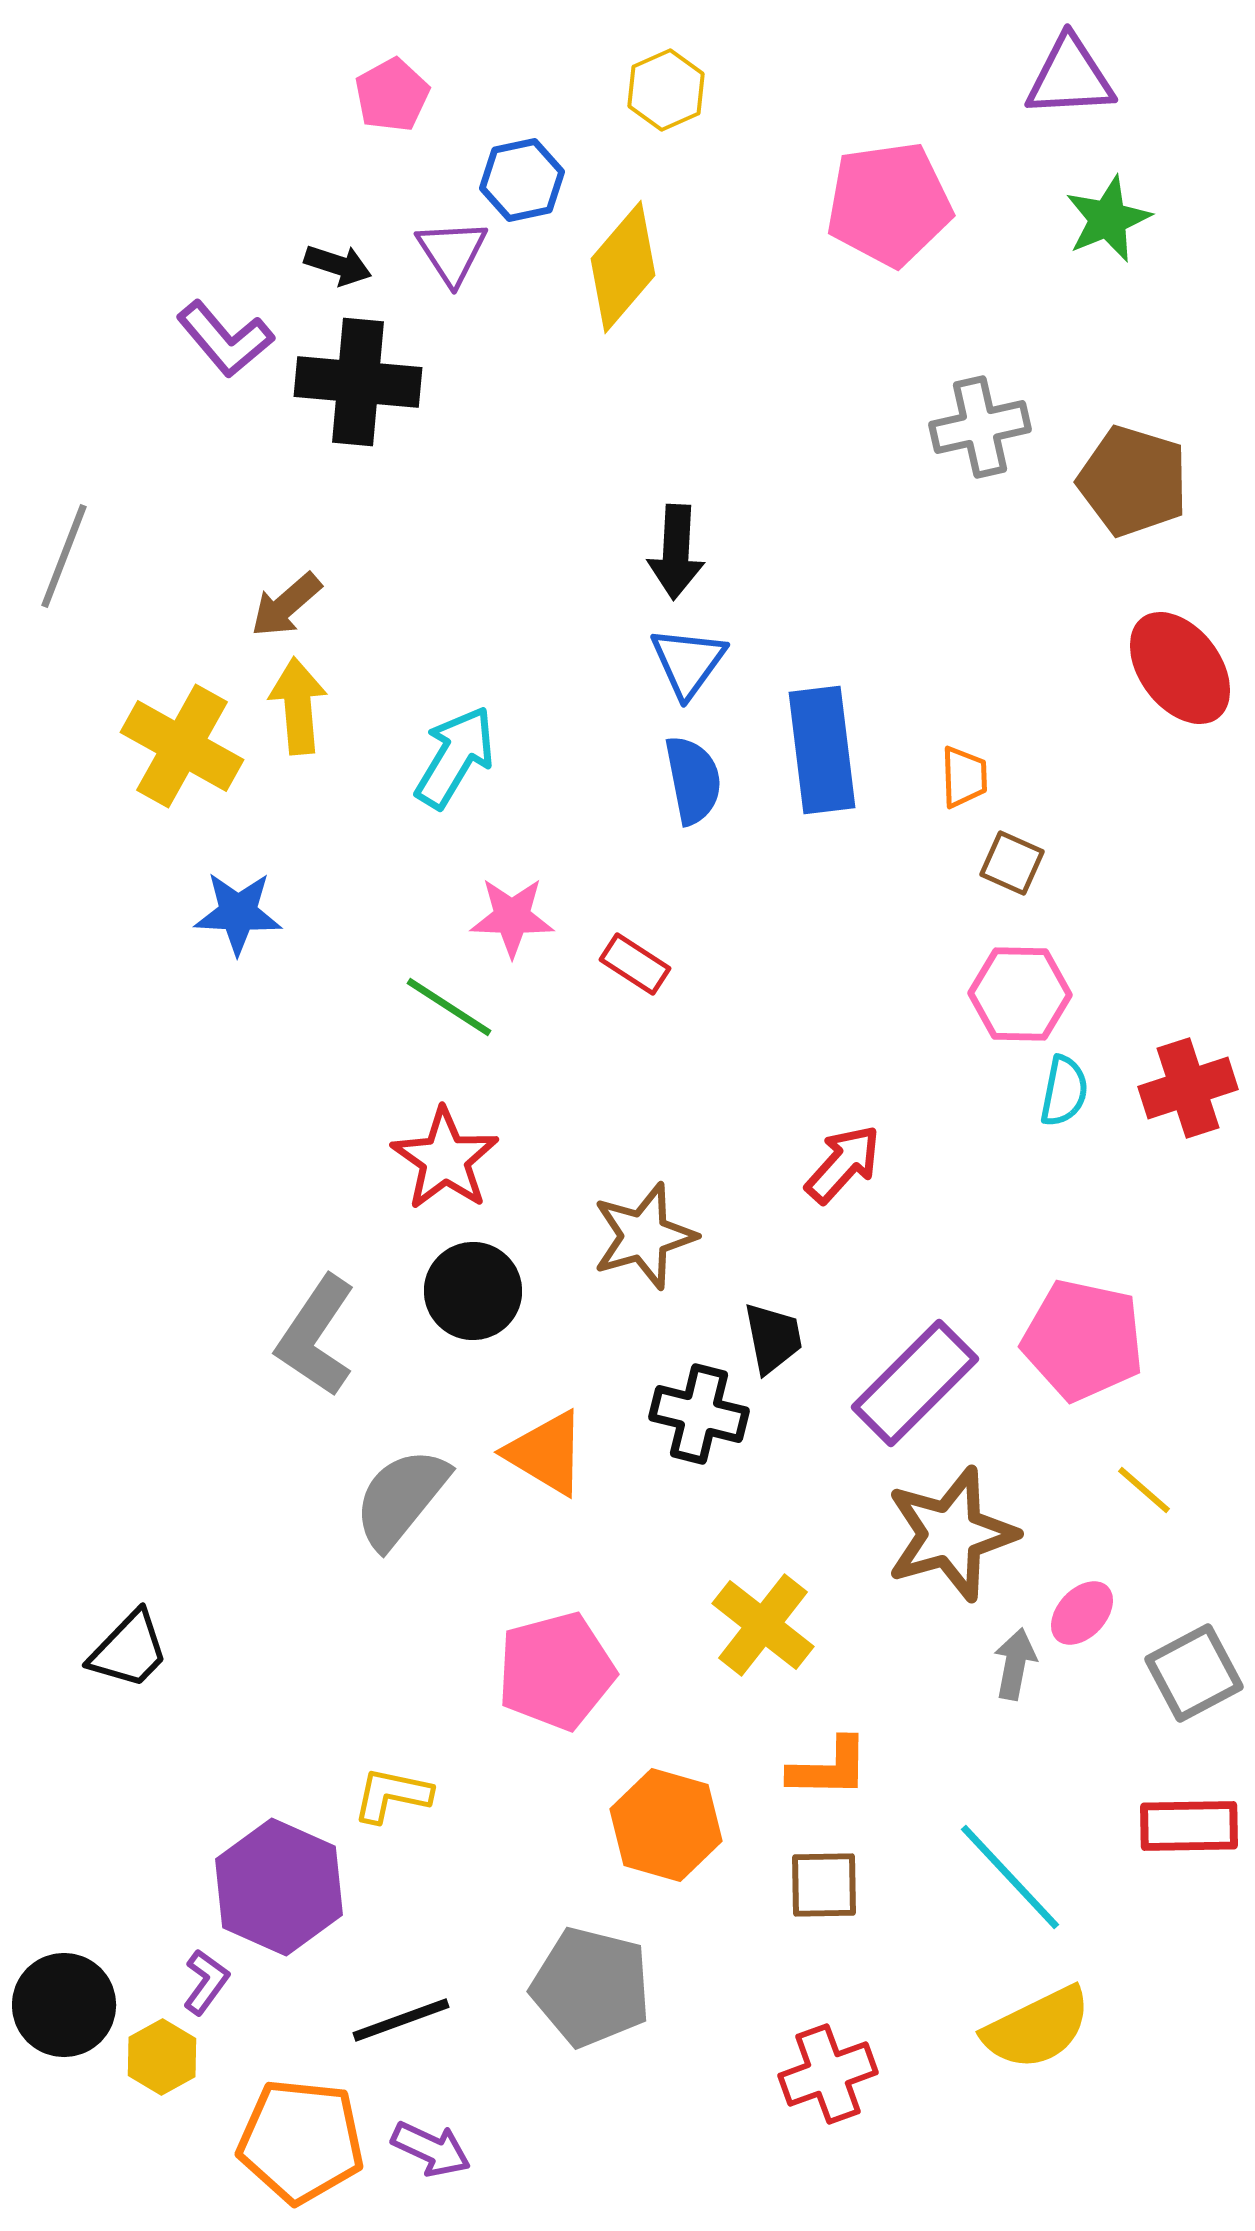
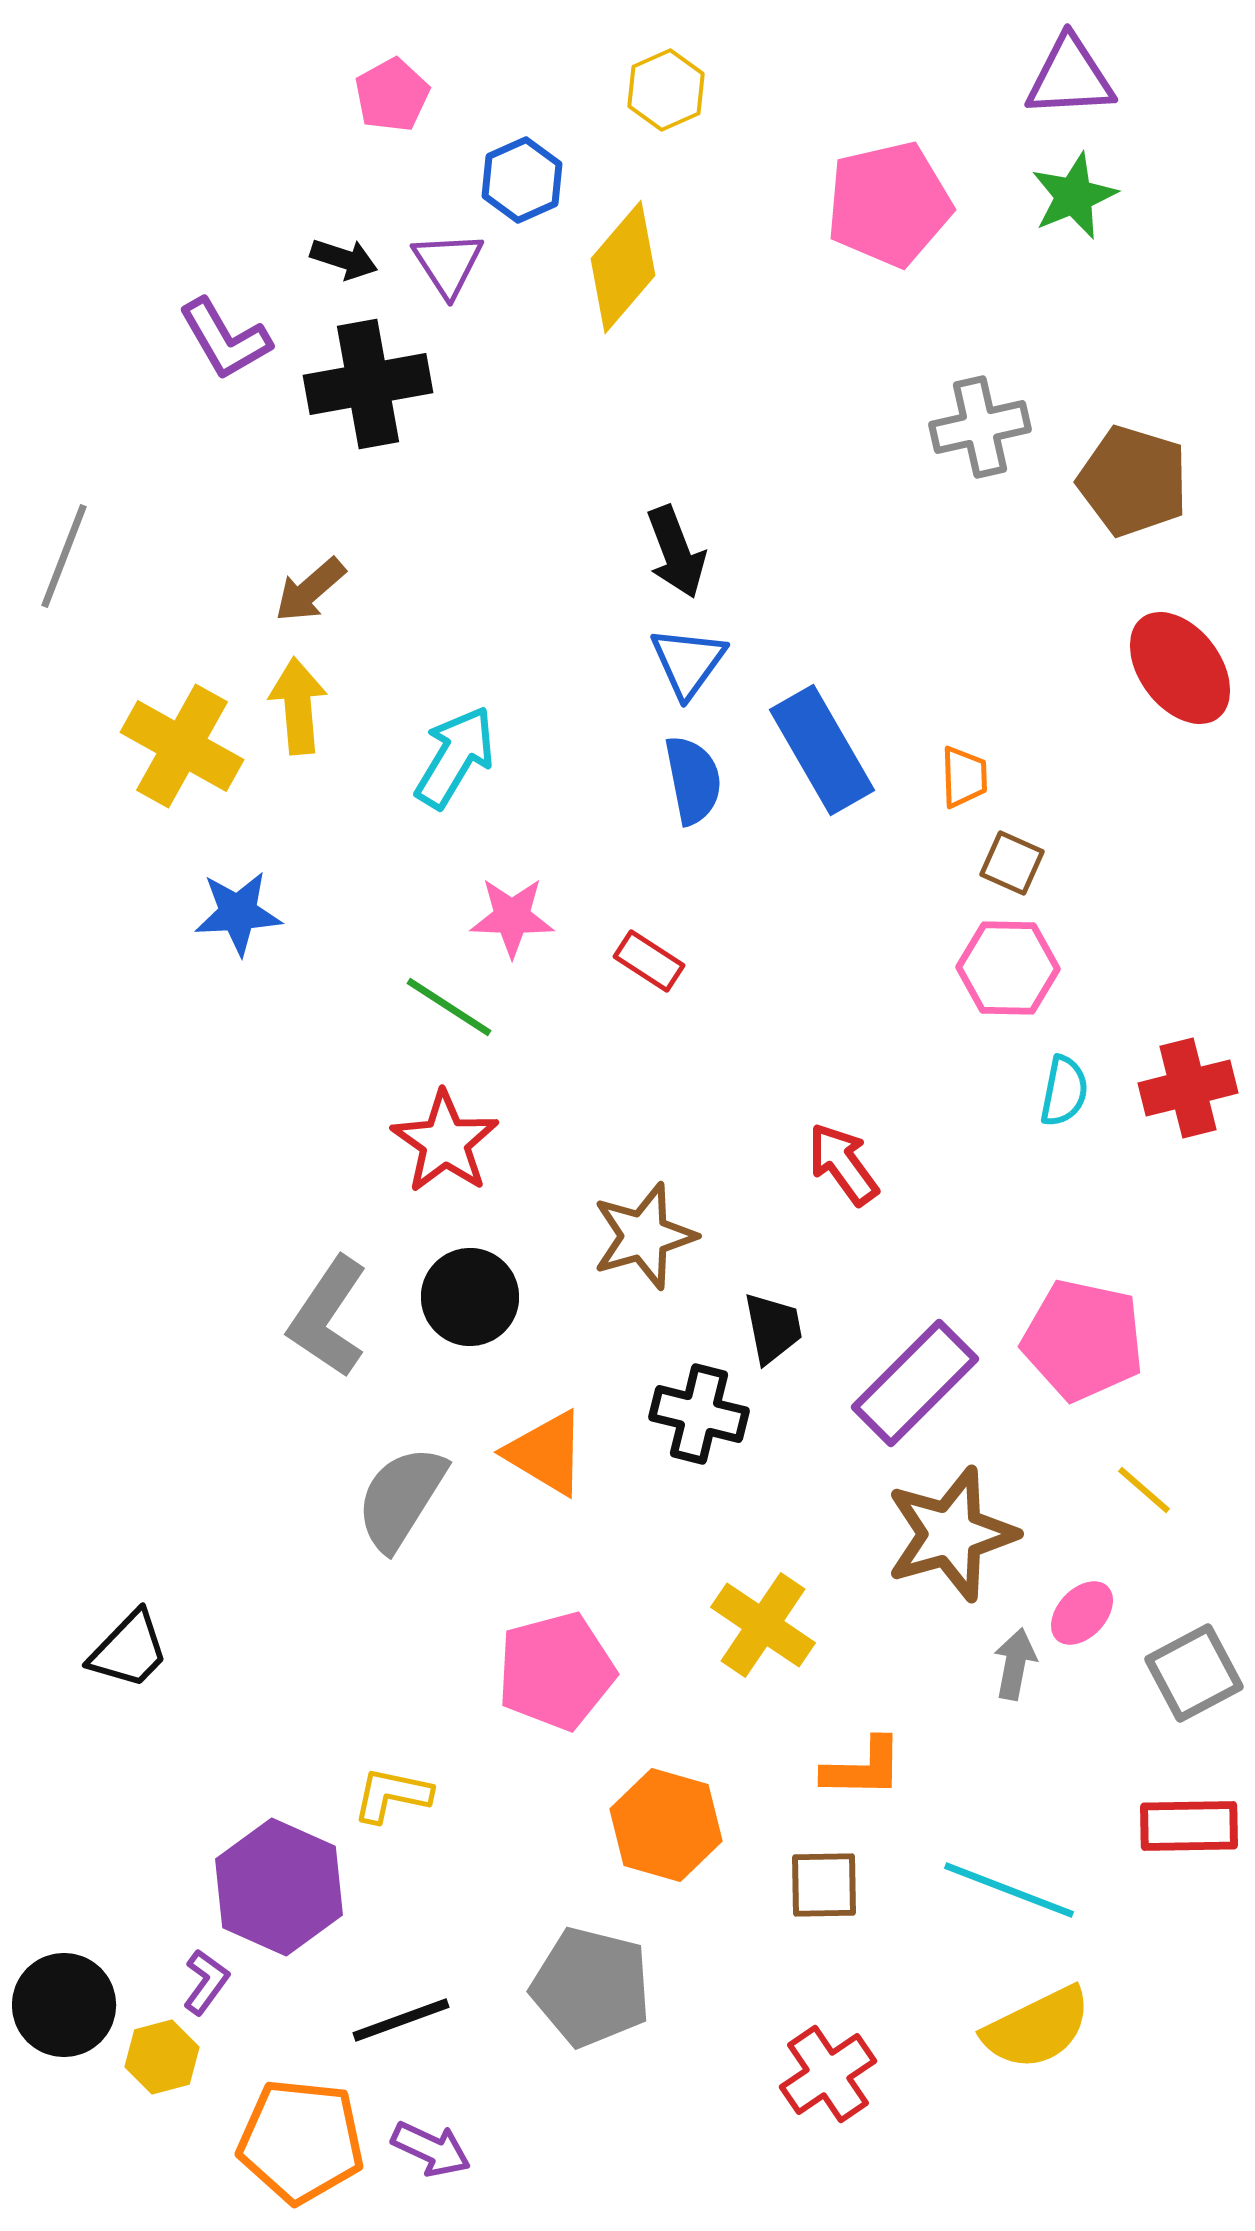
blue hexagon at (522, 180): rotated 12 degrees counterclockwise
pink pentagon at (889, 204): rotated 5 degrees counterclockwise
green star at (1108, 219): moved 34 px left, 23 px up
purple triangle at (452, 252): moved 4 px left, 12 px down
black arrow at (338, 265): moved 6 px right, 6 px up
purple L-shape at (225, 339): rotated 10 degrees clockwise
black cross at (358, 382): moved 10 px right, 2 px down; rotated 15 degrees counterclockwise
black arrow at (676, 552): rotated 24 degrees counterclockwise
brown arrow at (286, 605): moved 24 px right, 15 px up
blue rectangle at (822, 750): rotated 23 degrees counterclockwise
blue star at (238, 913): rotated 6 degrees counterclockwise
red rectangle at (635, 964): moved 14 px right, 3 px up
pink hexagon at (1020, 994): moved 12 px left, 26 px up
red cross at (1188, 1088): rotated 4 degrees clockwise
red star at (445, 1159): moved 17 px up
red arrow at (843, 1164): rotated 78 degrees counterclockwise
black circle at (473, 1291): moved 3 px left, 6 px down
gray L-shape at (316, 1336): moved 12 px right, 19 px up
black trapezoid at (773, 1338): moved 10 px up
gray semicircle at (401, 1498): rotated 7 degrees counterclockwise
yellow cross at (763, 1625): rotated 4 degrees counterclockwise
orange L-shape at (829, 1768): moved 34 px right
cyan line at (1010, 1877): moved 1 px left, 13 px down; rotated 26 degrees counterclockwise
yellow hexagon at (162, 2057): rotated 14 degrees clockwise
red cross at (828, 2074): rotated 14 degrees counterclockwise
